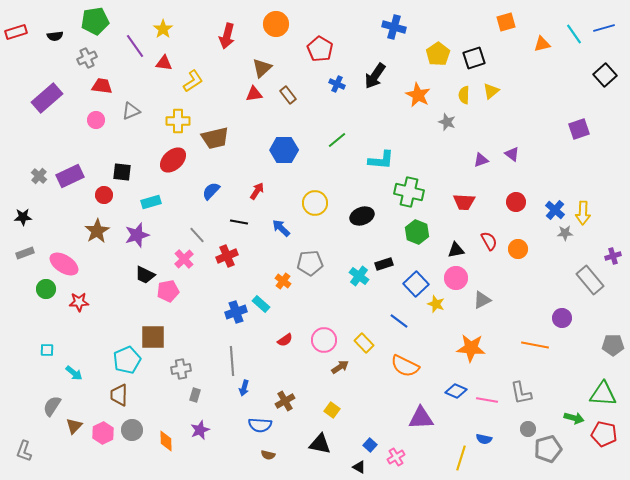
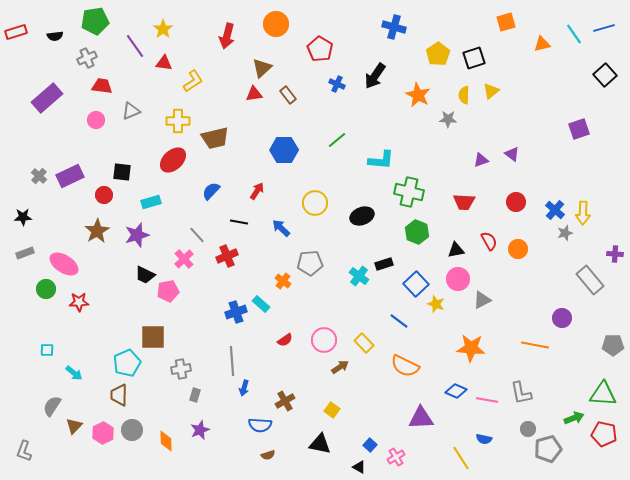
gray star at (447, 122): moved 1 px right, 3 px up; rotated 18 degrees counterclockwise
gray star at (565, 233): rotated 14 degrees counterclockwise
purple cross at (613, 256): moved 2 px right, 2 px up; rotated 21 degrees clockwise
pink circle at (456, 278): moved 2 px right, 1 px down
cyan pentagon at (127, 360): moved 3 px down
green arrow at (574, 418): rotated 36 degrees counterclockwise
brown semicircle at (268, 455): rotated 32 degrees counterclockwise
yellow line at (461, 458): rotated 50 degrees counterclockwise
